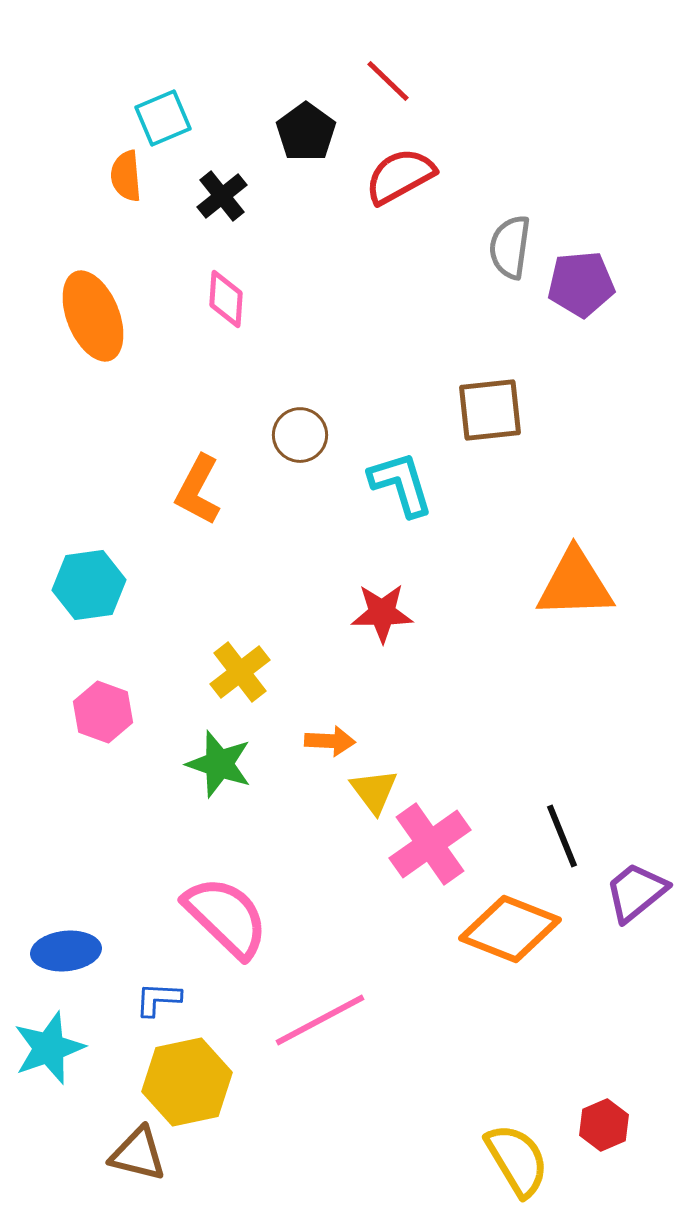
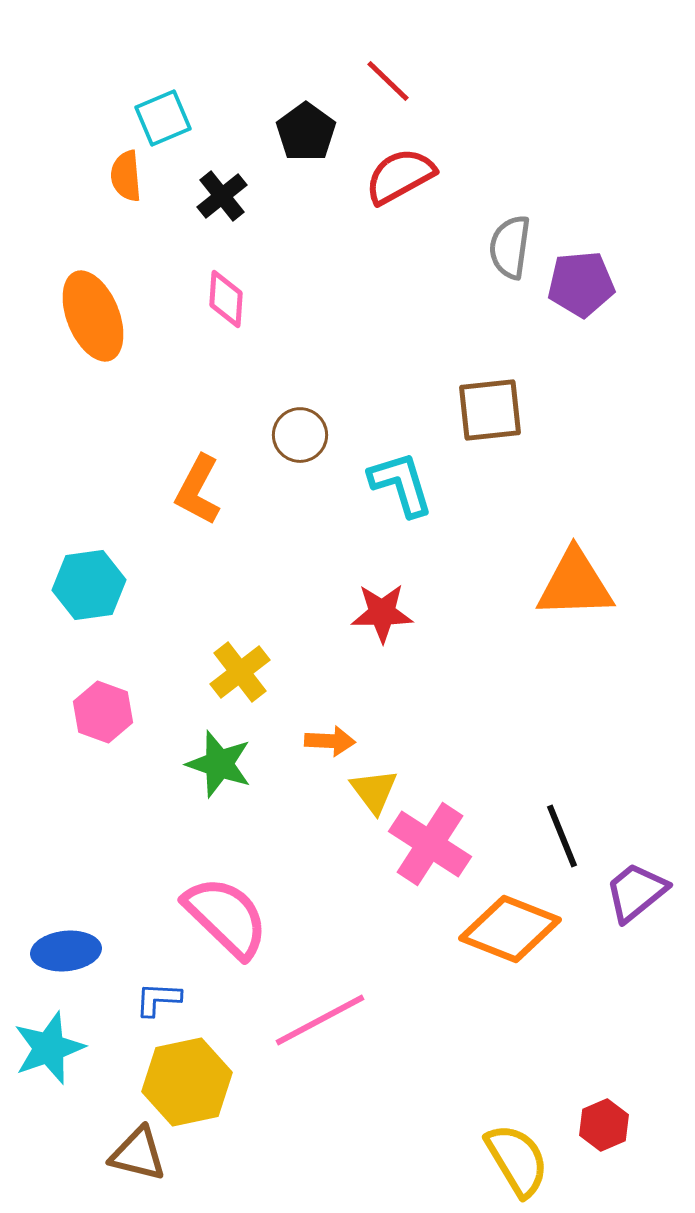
pink cross: rotated 22 degrees counterclockwise
